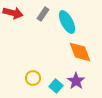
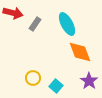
gray rectangle: moved 8 px left, 10 px down
cyan ellipse: moved 2 px down
purple star: moved 13 px right
